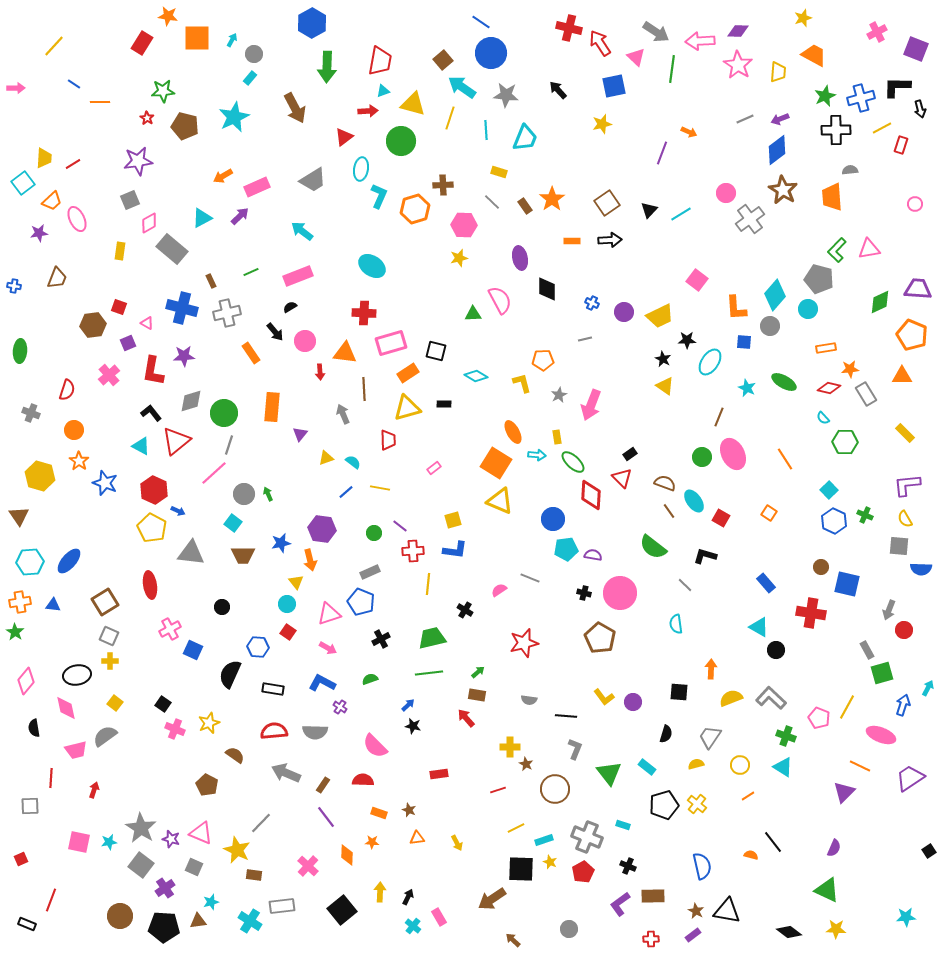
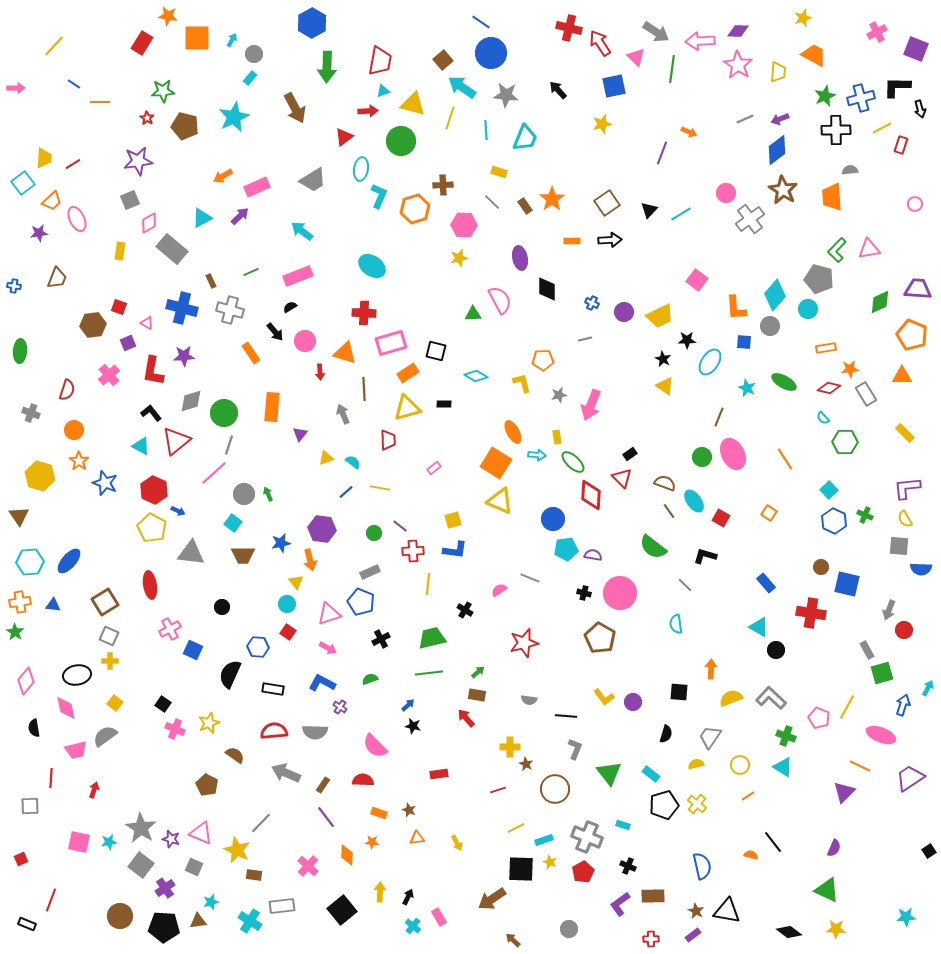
gray cross at (227, 313): moved 3 px right, 3 px up; rotated 28 degrees clockwise
orange triangle at (345, 353): rotated 10 degrees clockwise
gray star at (559, 395): rotated 14 degrees clockwise
purple L-shape at (907, 485): moved 3 px down
cyan rectangle at (647, 767): moved 4 px right, 7 px down
